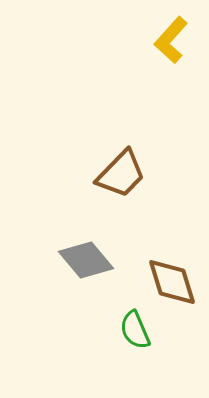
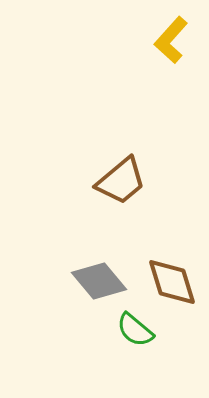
brown trapezoid: moved 7 px down; rotated 6 degrees clockwise
gray diamond: moved 13 px right, 21 px down
green semicircle: rotated 27 degrees counterclockwise
